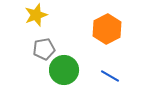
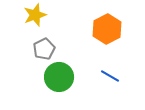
yellow star: moved 1 px left
gray pentagon: rotated 15 degrees counterclockwise
green circle: moved 5 px left, 7 px down
